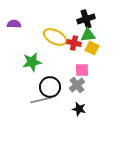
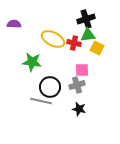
yellow ellipse: moved 2 px left, 2 px down
yellow square: moved 5 px right
green star: rotated 18 degrees clockwise
gray cross: rotated 21 degrees clockwise
gray line: moved 1 px down; rotated 25 degrees clockwise
